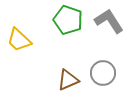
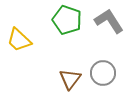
green pentagon: moved 1 px left
brown triangle: moved 2 px right, 1 px up; rotated 30 degrees counterclockwise
